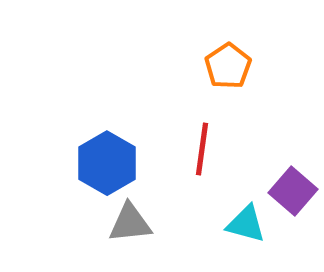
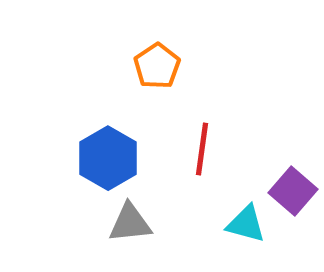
orange pentagon: moved 71 px left
blue hexagon: moved 1 px right, 5 px up
